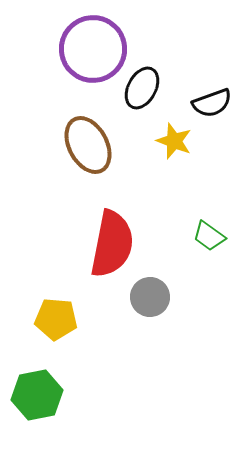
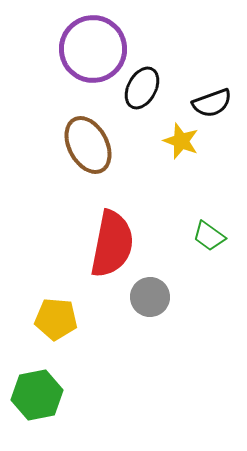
yellow star: moved 7 px right
